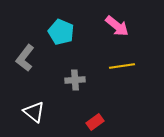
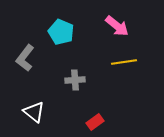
yellow line: moved 2 px right, 4 px up
